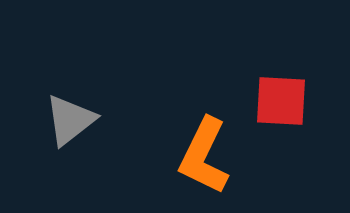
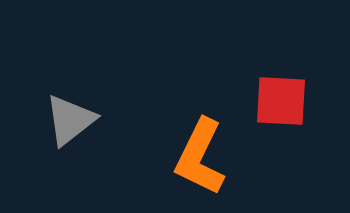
orange L-shape: moved 4 px left, 1 px down
